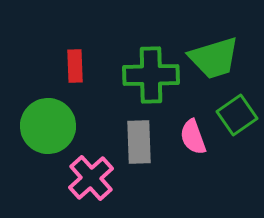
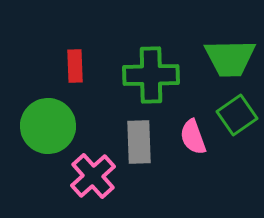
green trapezoid: moved 16 px right; rotated 16 degrees clockwise
pink cross: moved 2 px right, 2 px up
